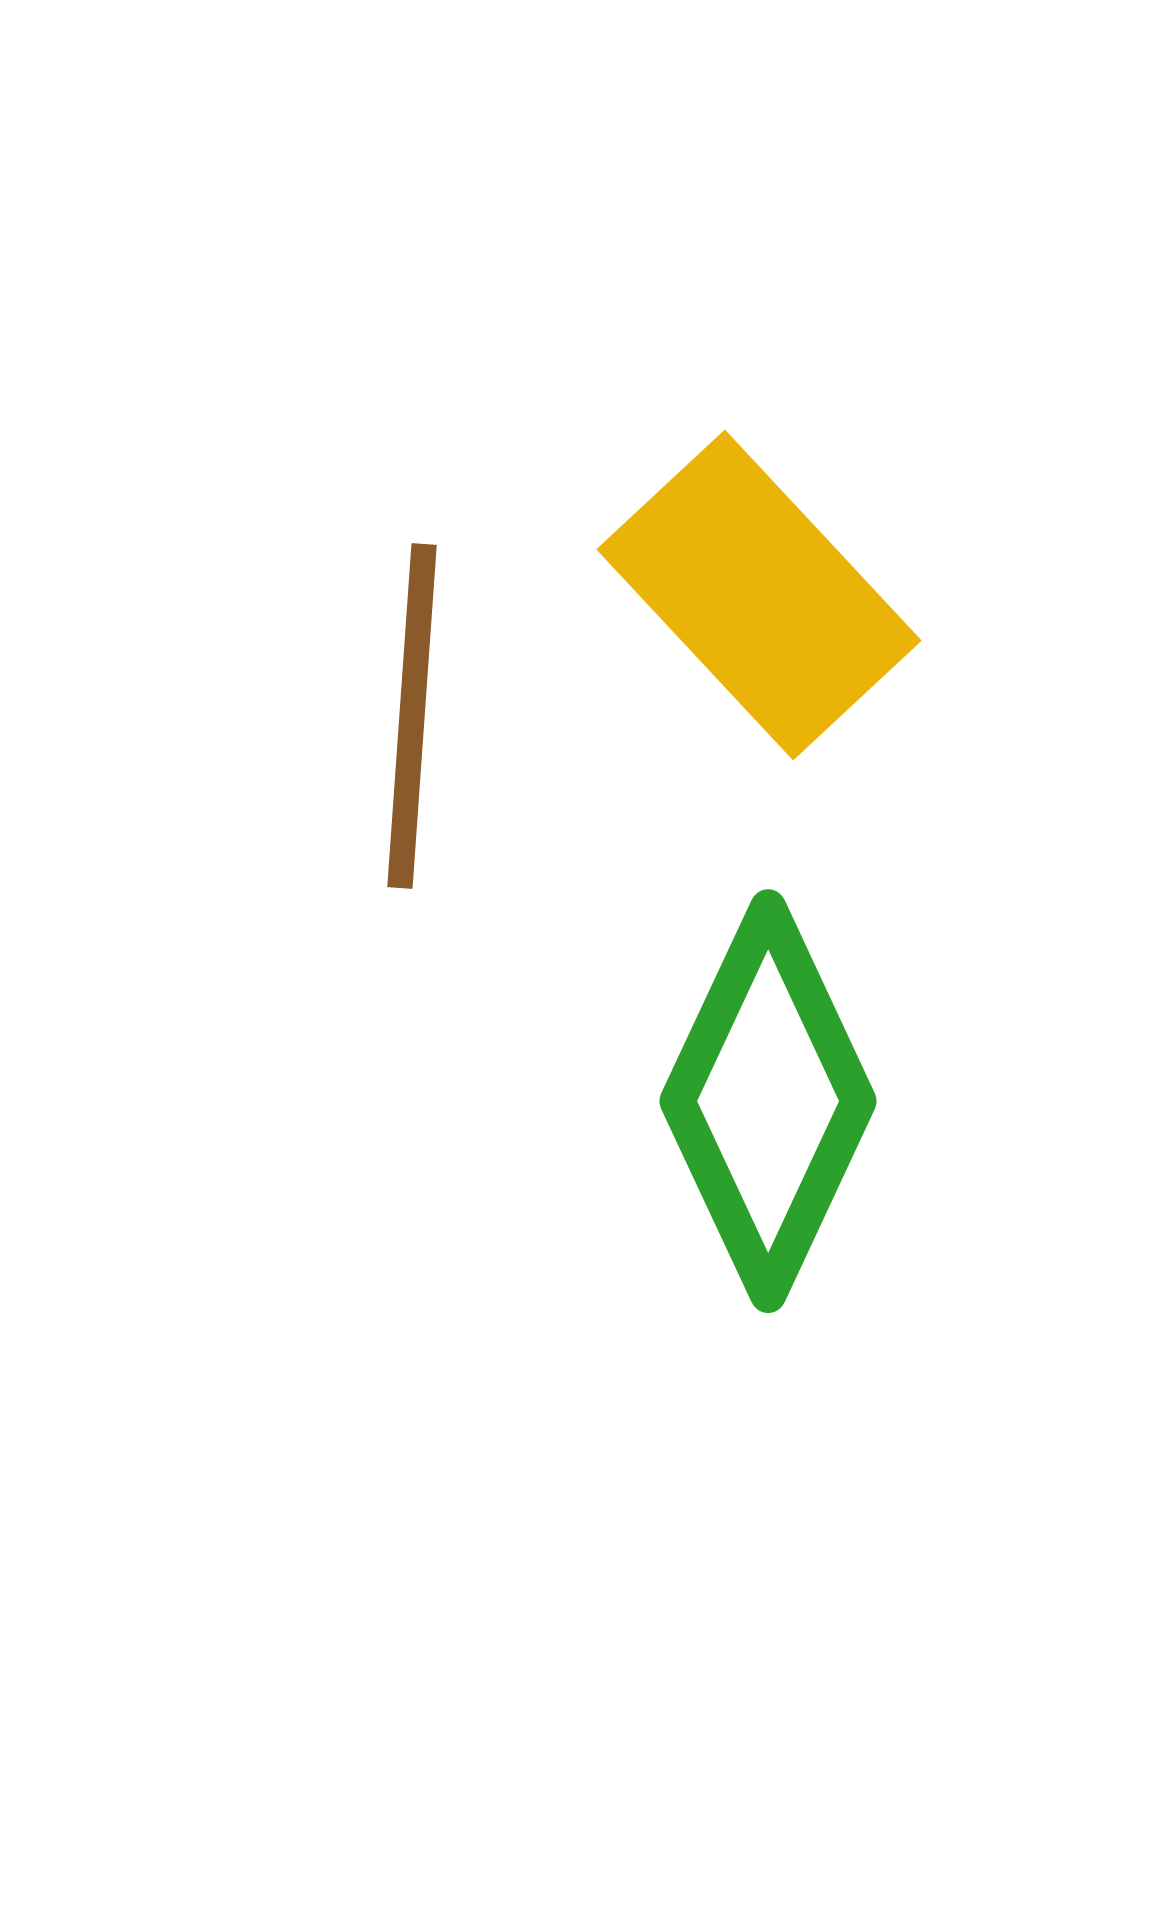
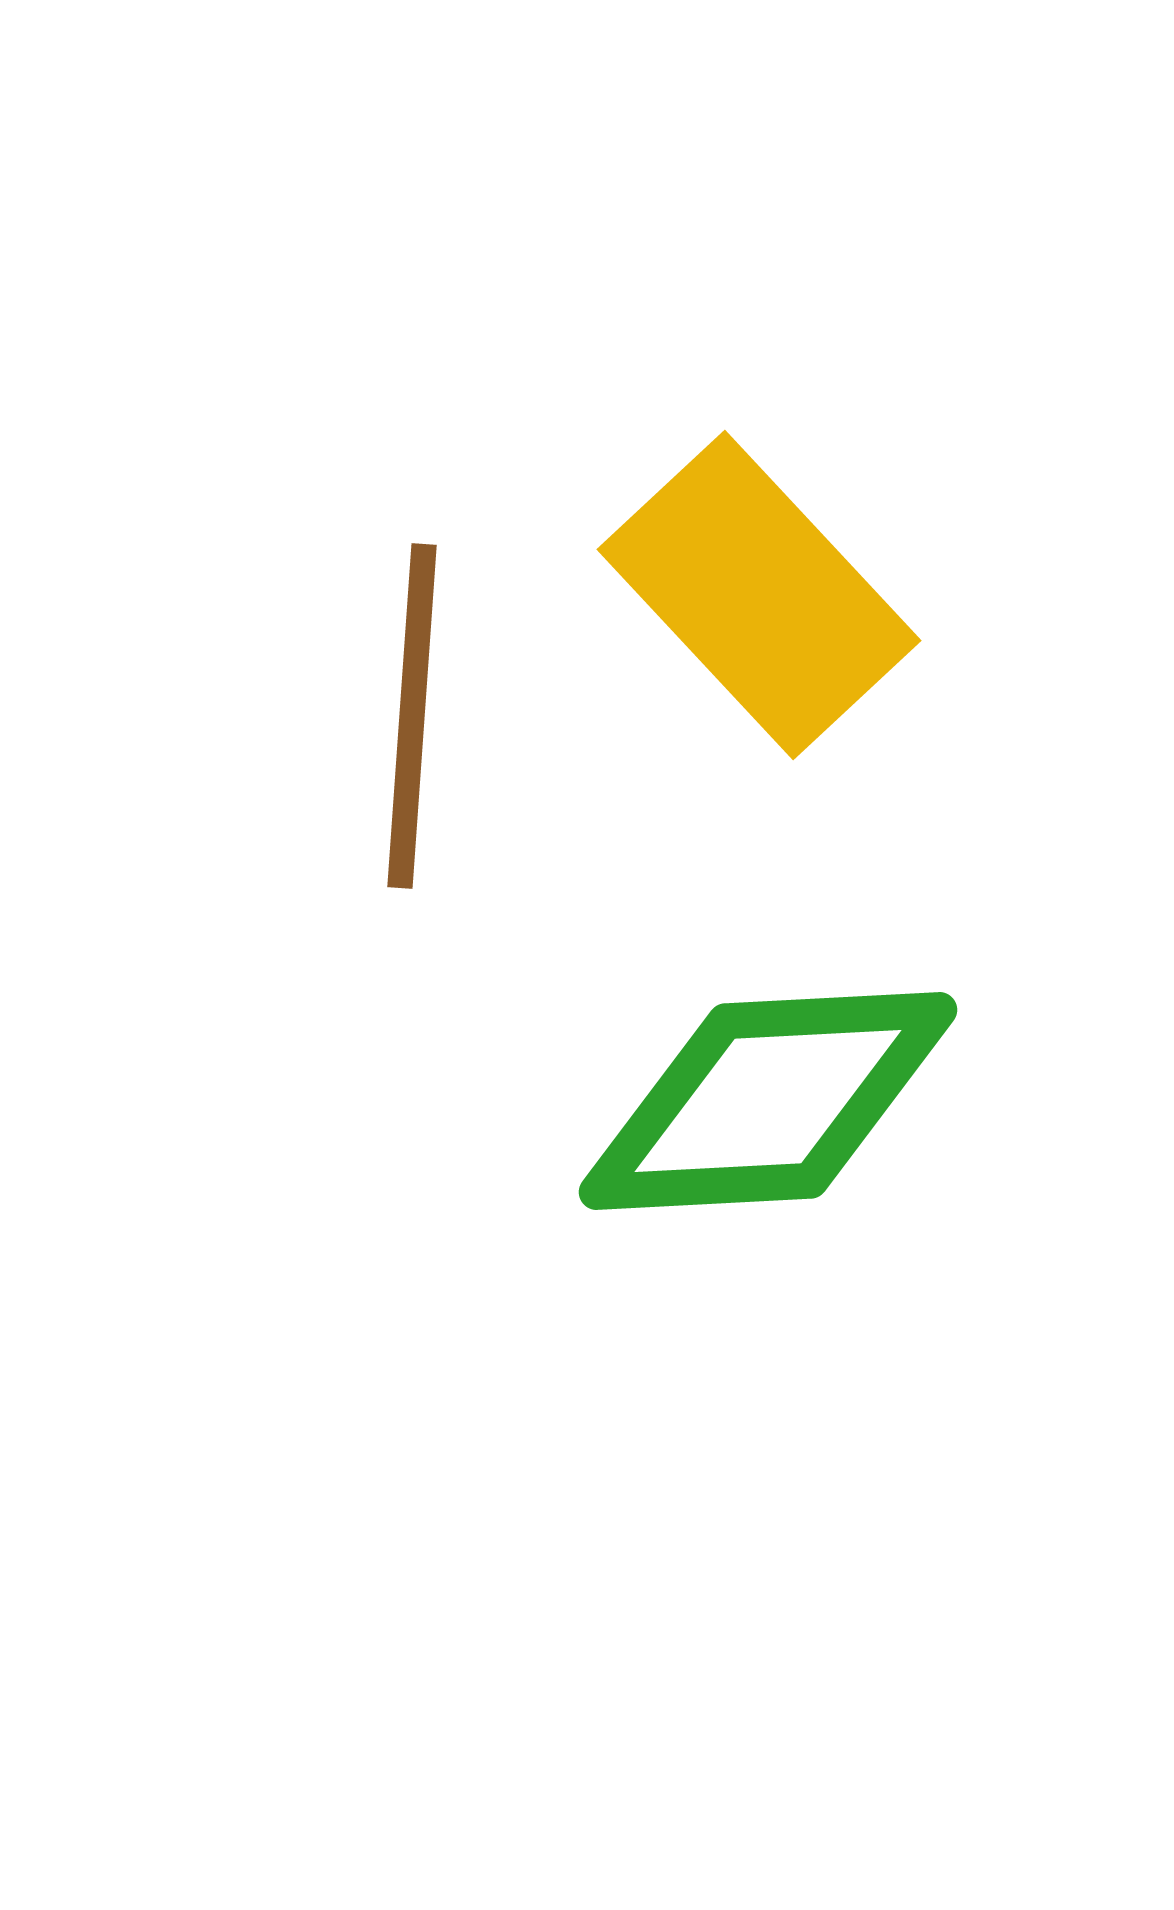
green diamond: rotated 62 degrees clockwise
